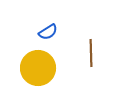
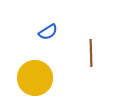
yellow circle: moved 3 px left, 10 px down
